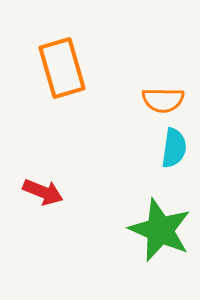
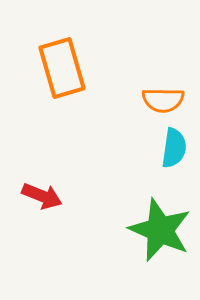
red arrow: moved 1 px left, 4 px down
